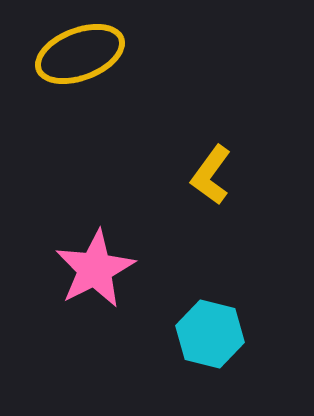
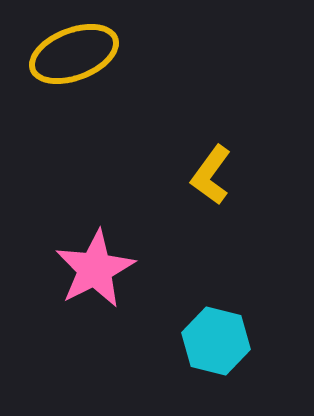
yellow ellipse: moved 6 px left
cyan hexagon: moved 6 px right, 7 px down
